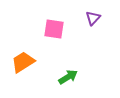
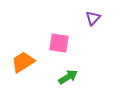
pink square: moved 5 px right, 14 px down
